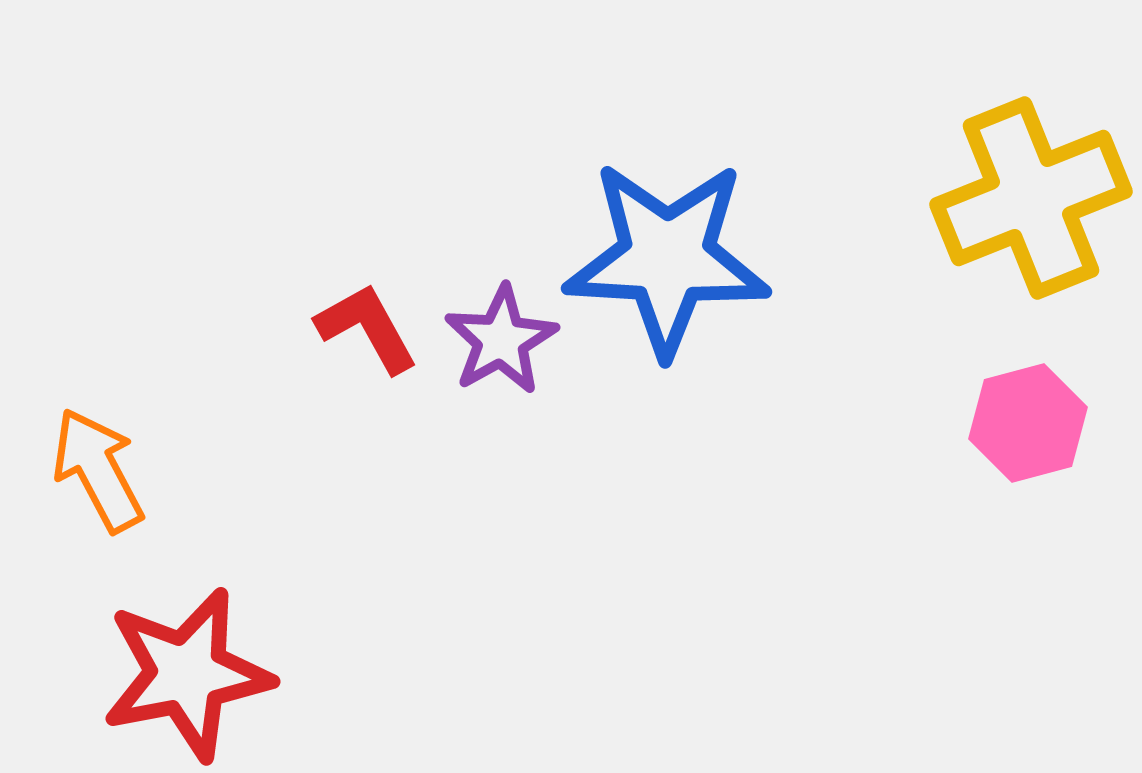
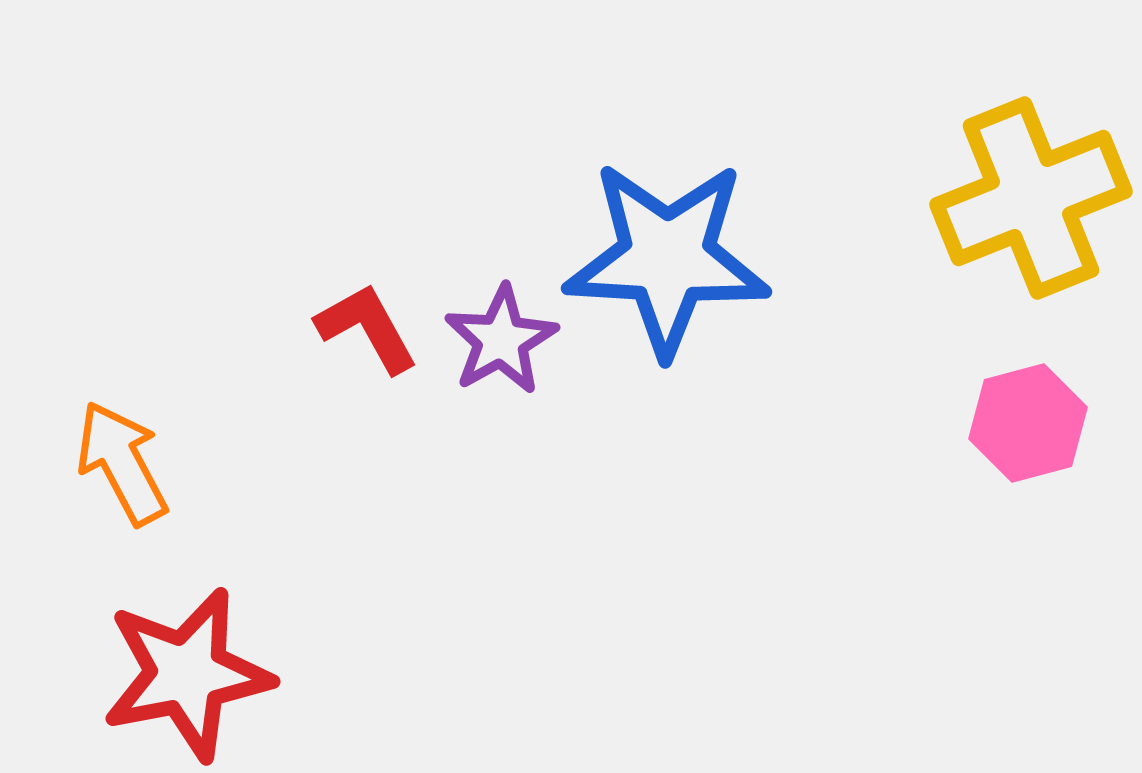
orange arrow: moved 24 px right, 7 px up
